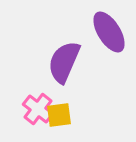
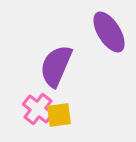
purple semicircle: moved 8 px left, 4 px down
